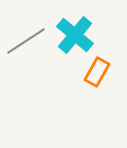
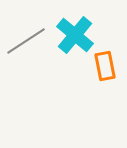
orange rectangle: moved 8 px right, 6 px up; rotated 40 degrees counterclockwise
